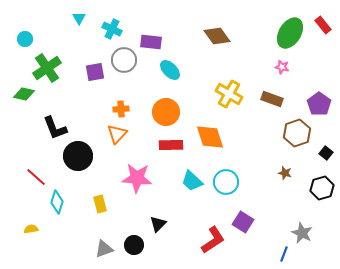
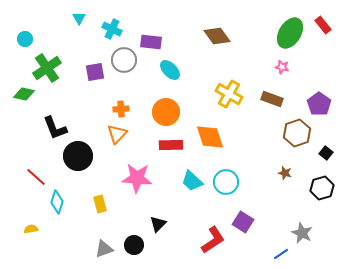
blue line at (284, 254): moved 3 px left; rotated 35 degrees clockwise
